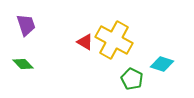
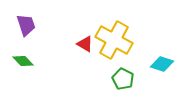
red triangle: moved 2 px down
green diamond: moved 3 px up
green pentagon: moved 9 px left
